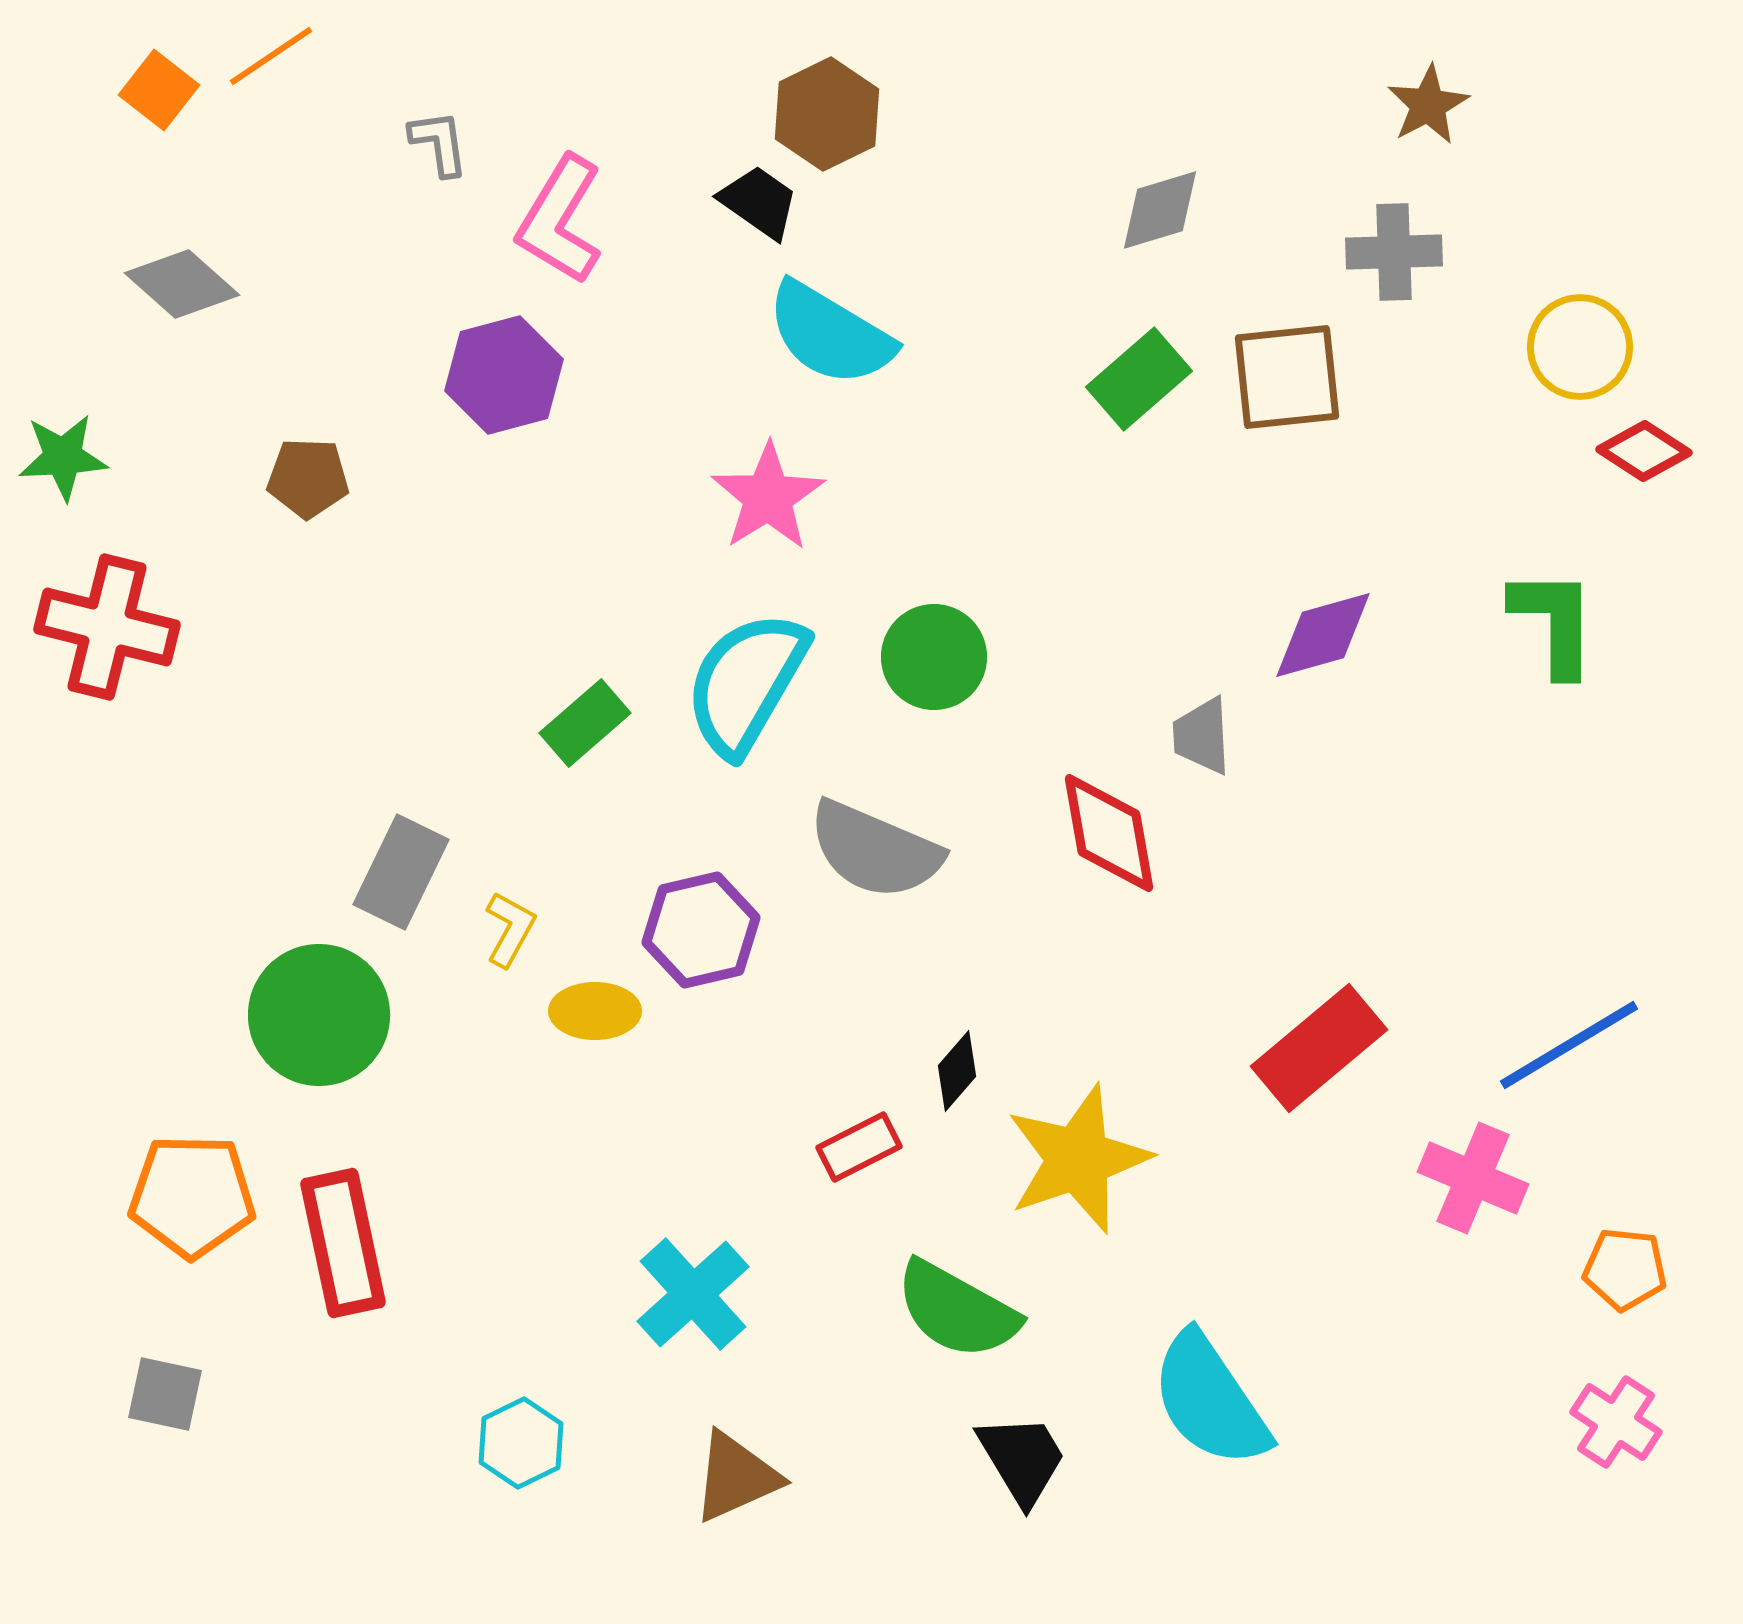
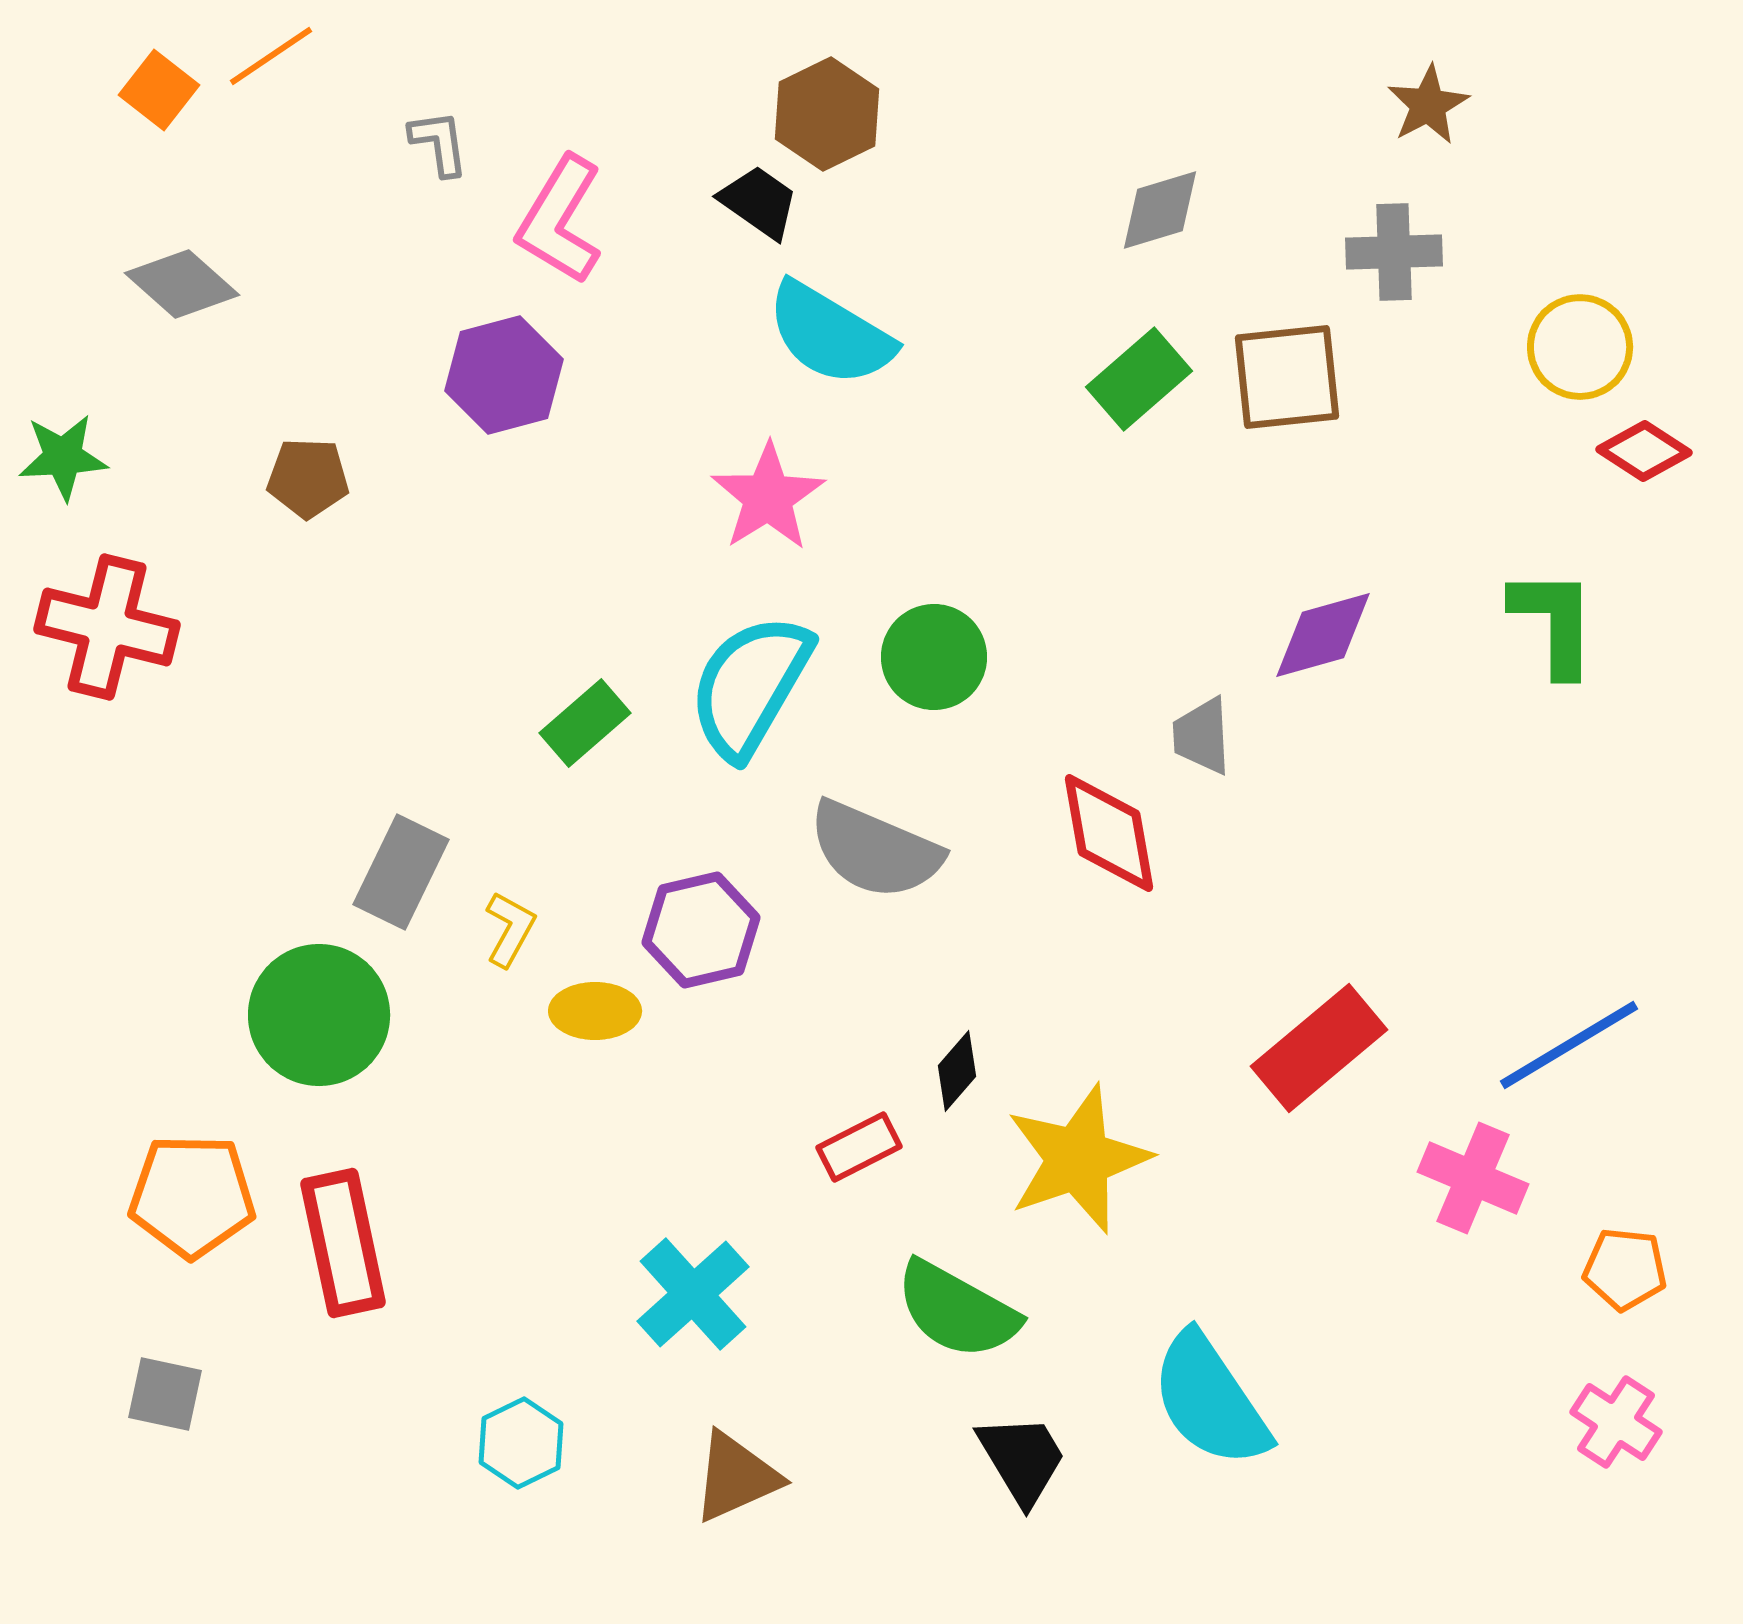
cyan semicircle at (746, 683): moved 4 px right, 3 px down
